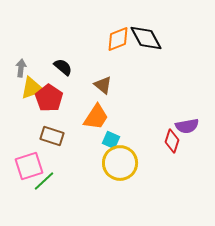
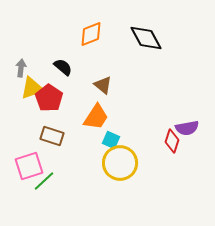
orange diamond: moved 27 px left, 5 px up
purple semicircle: moved 2 px down
